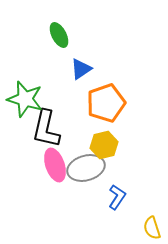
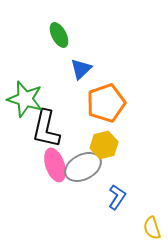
blue triangle: rotated 10 degrees counterclockwise
gray ellipse: moved 3 px left, 1 px up; rotated 12 degrees counterclockwise
